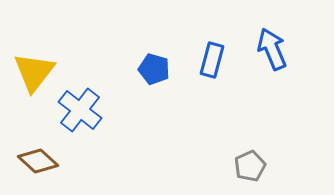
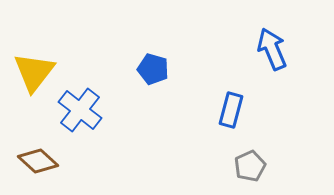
blue rectangle: moved 19 px right, 50 px down
blue pentagon: moved 1 px left
